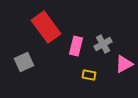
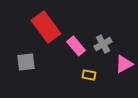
pink rectangle: rotated 54 degrees counterclockwise
gray square: moved 2 px right; rotated 18 degrees clockwise
